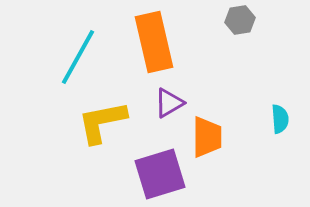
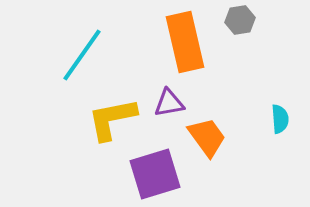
orange rectangle: moved 31 px right
cyan line: moved 4 px right, 2 px up; rotated 6 degrees clockwise
purple triangle: rotated 20 degrees clockwise
yellow L-shape: moved 10 px right, 3 px up
orange trapezoid: rotated 36 degrees counterclockwise
purple square: moved 5 px left
